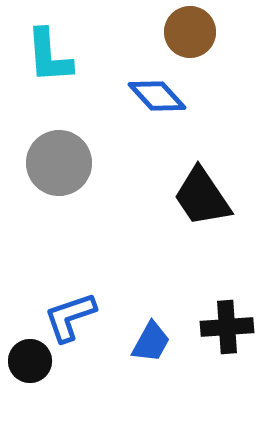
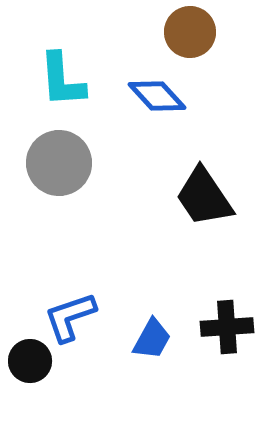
cyan L-shape: moved 13 px right, 24 px down
black trapezoid: moved 2 px right
blue trapezoid: moved 1 px right, 3 px up
